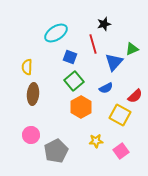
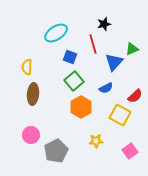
pink square: moved 9 px right
